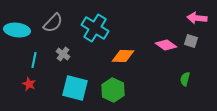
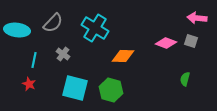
pink diamond: moved 2 px up; rotated 15 degrees counterclockwise
green hexagon: moved 2 px left; rotated 10 degrees counterclockwise
